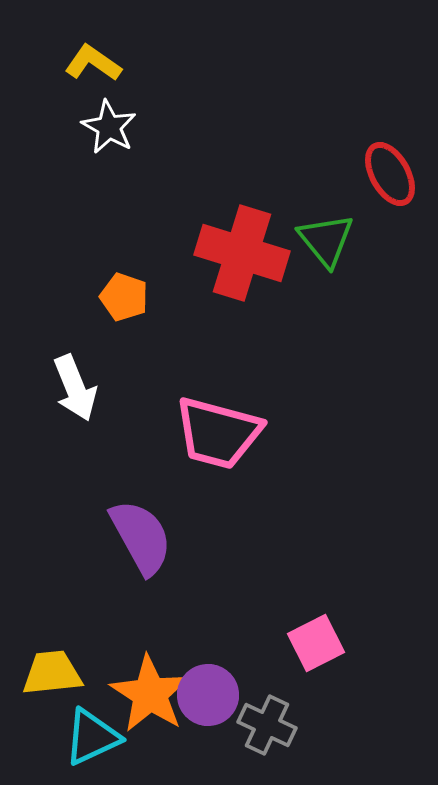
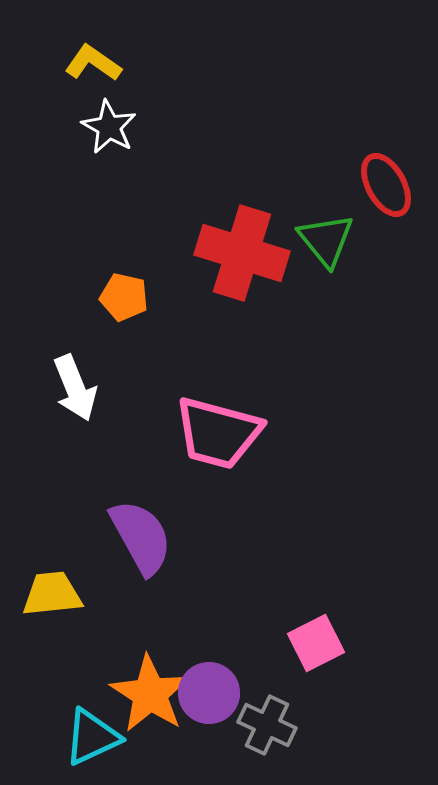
red ellipse: moved 4 px left, 11 px down
orange pentagon: rotated 6 degrees counterclockwise
yellow trapezoid: moved 79 px up
purple circle: moved 1 px right, 2 px up
